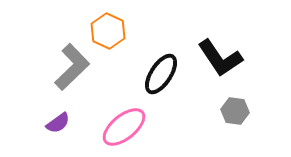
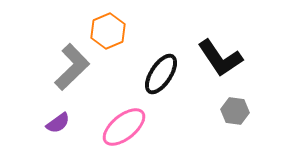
orange hexagon: rotated 12 degrees clockwise
